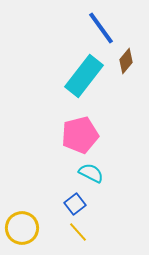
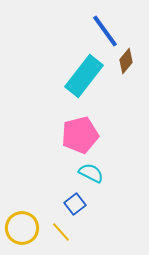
blue line: moved 4 px right, 3 px down
yellow line: moved 17 px left
